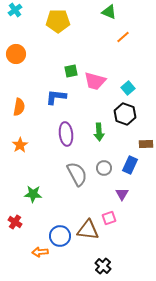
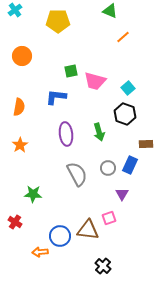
green triangle: moved 1 px right, 1 px up
orange circle: moved 6 px right, 2 px down
green arrow: rotated 12 degrees counterclockwise
gray circle: moved 4 px right
